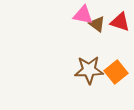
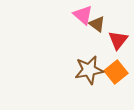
pink triangle: rotated 30 degrees clockwise
red triangle: moved 2 px left, 18 px down; rotated 50 degrees clockwise
brown star: rotated 8 degrees counterclockwise
